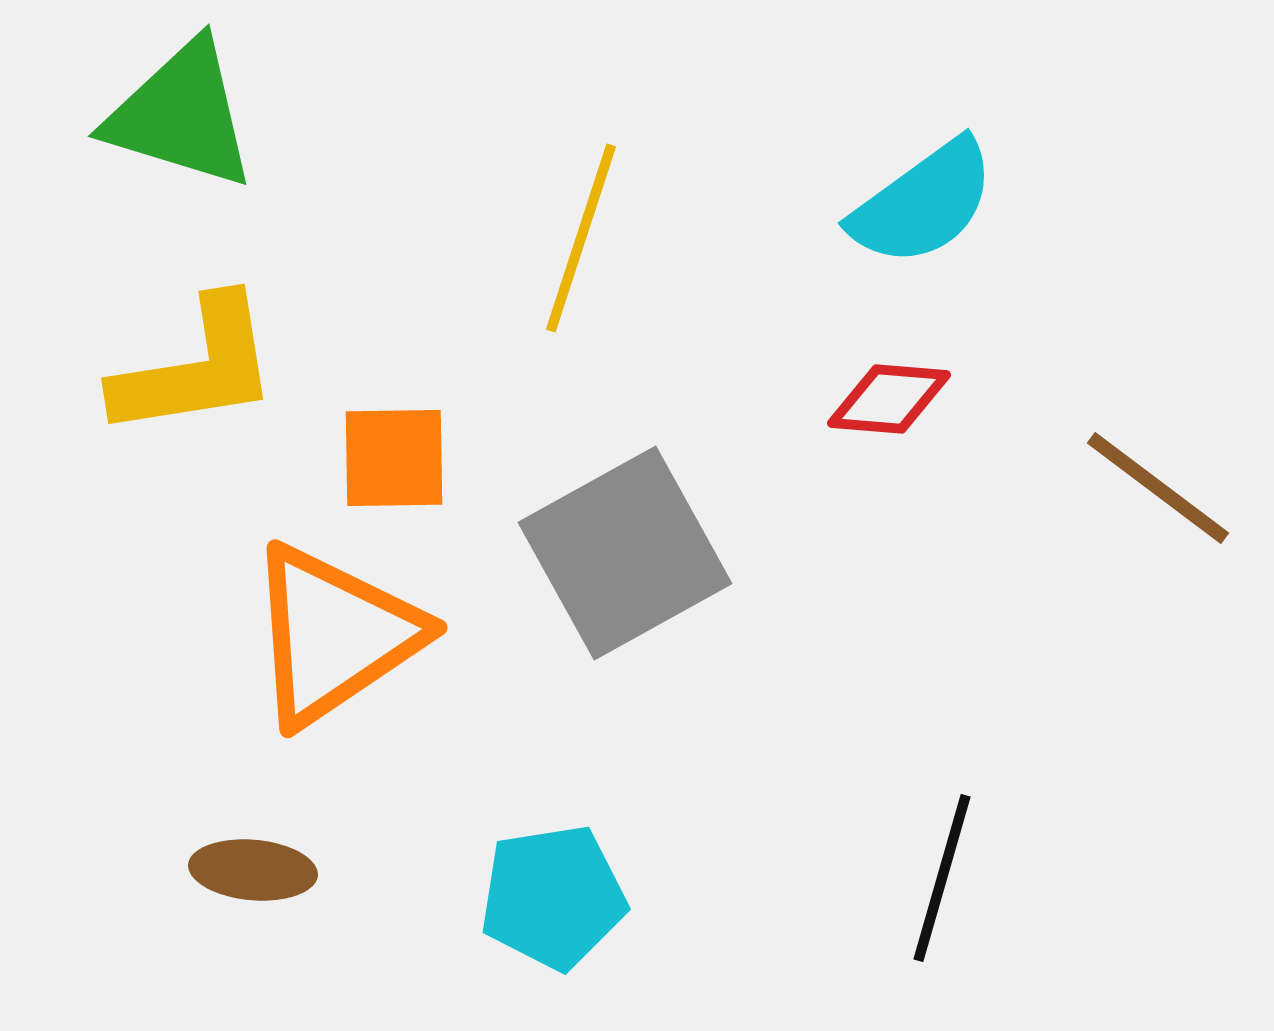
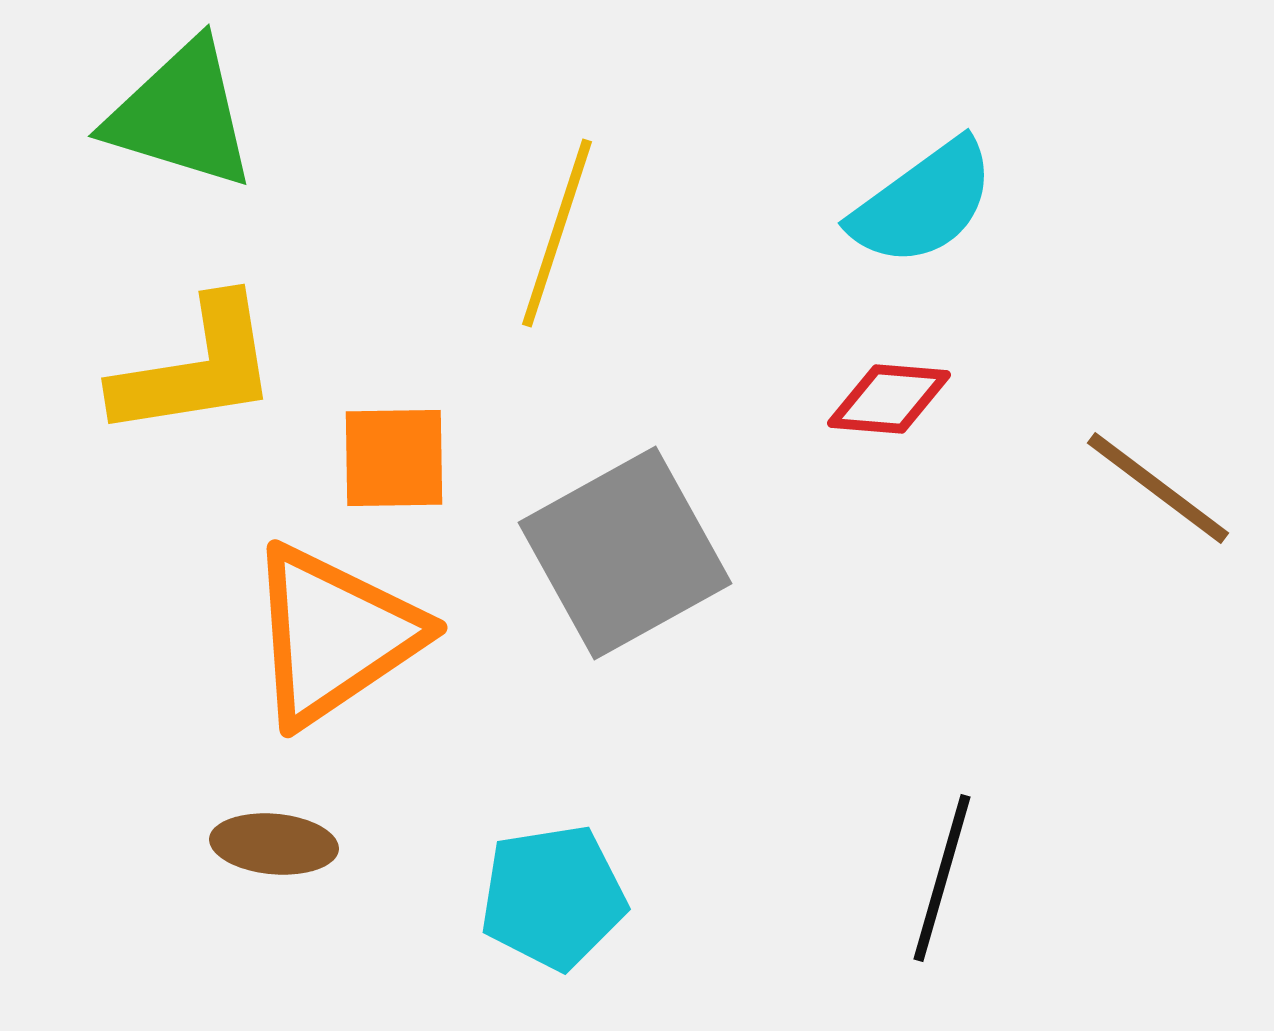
yellow line: moved 24 px left, 5 px up
brown ellipse: moved 21 px right, 26 px up
